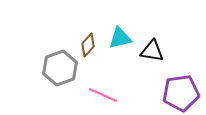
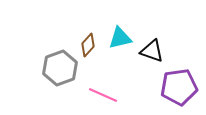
black triangle: rotated 10 degrees clockwise
purple pentagon: moved 2 px left, 6 px up
